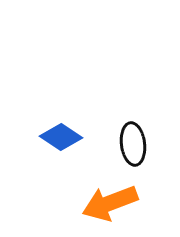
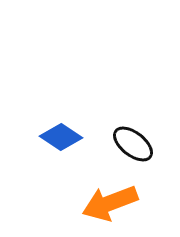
black ellipse: rotated 45 degrees counterclockwise
